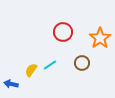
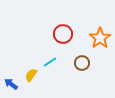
red circle: moved 2 px down
cyan line: moved 3 px up
yellow semicircle: moved 5 px down
blue arrow: rotated 24 degrees clockwise
